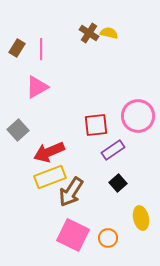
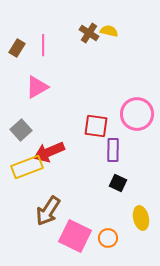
yellow semicircle: moved 2 px up
pink line: moved 2 px right, 4 px up
pink circle: moved 1 px left, 2 px up
red square: moved 1 px down; rotated 15 degrees clockwise
gray square: moved 3 px right
purple rectangle: rotated 55 degrees counterclockwise
yellow rectangle: moved 23 px left, 10 px up
black square: rotated 24 degrees counterclockwise
brown arrow: moved 23 px left, 19 px down
pink square: moved 2 px right, 1 px down
